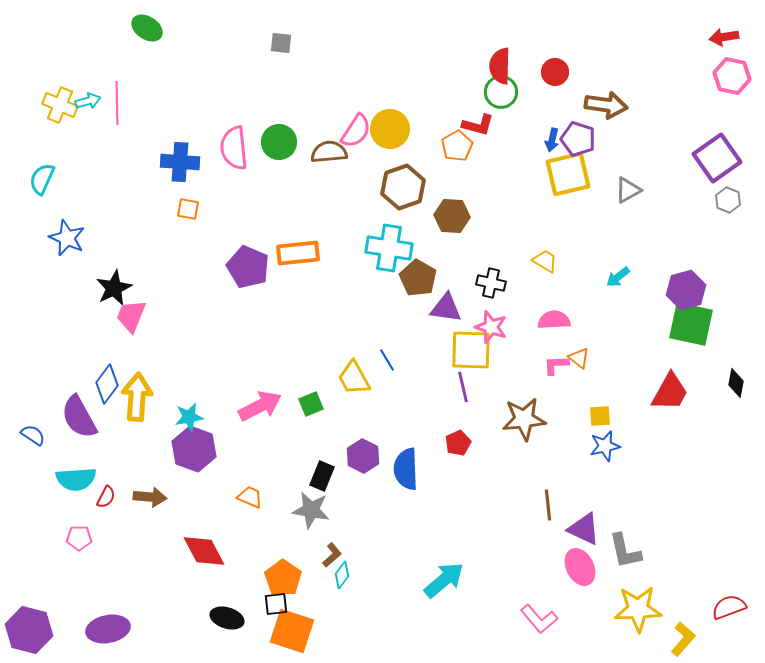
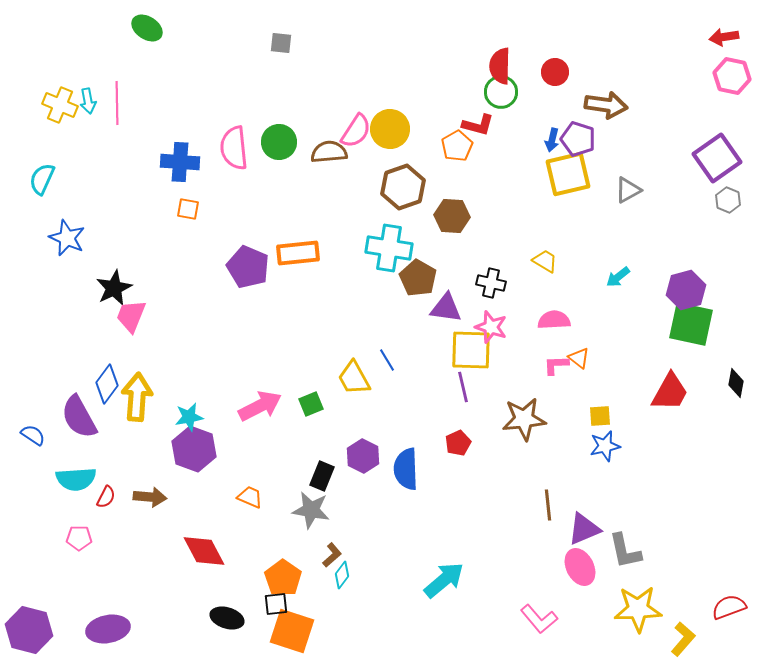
cyan arrow at (88, 101): rotated 95 degrees clockwise
purple triangle at (584, 529): rotated 48 degrees counterclockwise
